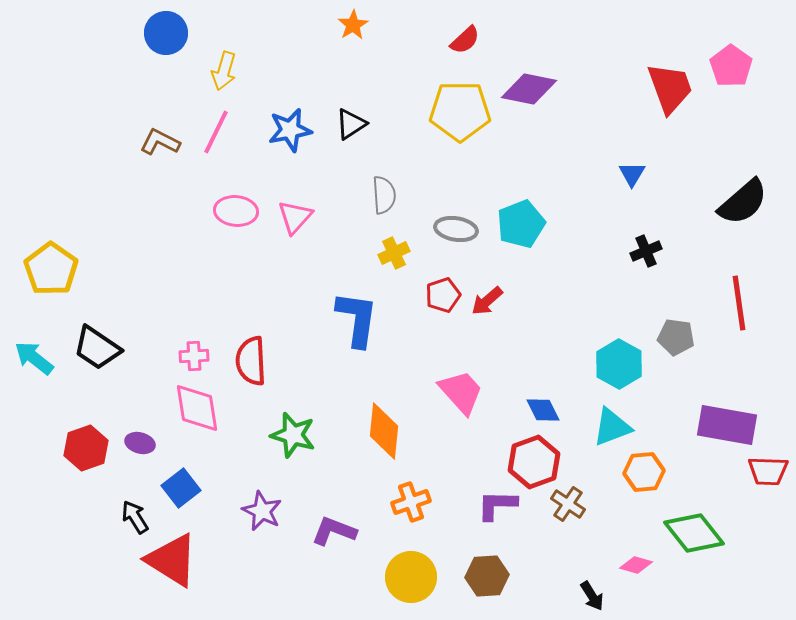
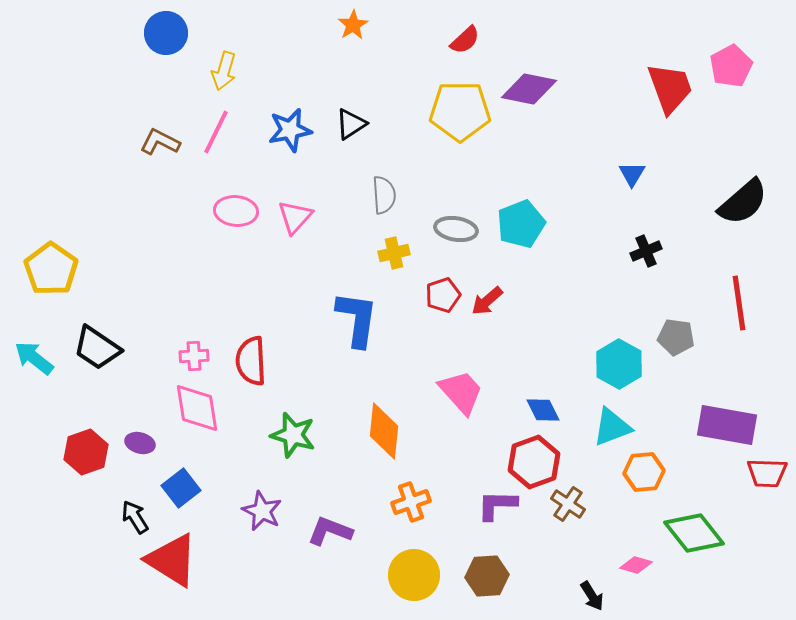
pink pentagon at (731, 66): rotated 9 degrees clockwise
yellow cross at (394, 253): rotated 12 degrees clockwise
red hexagon at (86, 448): moved 4 px down
red trapezoid at (768, 471): moved 1 px left, 2 px down
purple L-shape at (334, 531): moved 4 px left
yellow circle at (411, 577): moved 3 px right, 2 px up
